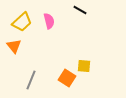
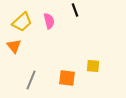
black line: moved 5 px left; rotated 40 degrees clockwise
yellow square: moved 9 px right
orange square: rotated 24 degrees counterclockwise
